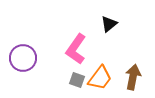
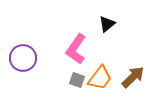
black triangle: moved 2 px left
brown arrow: rotated 35 degrees clockwise
